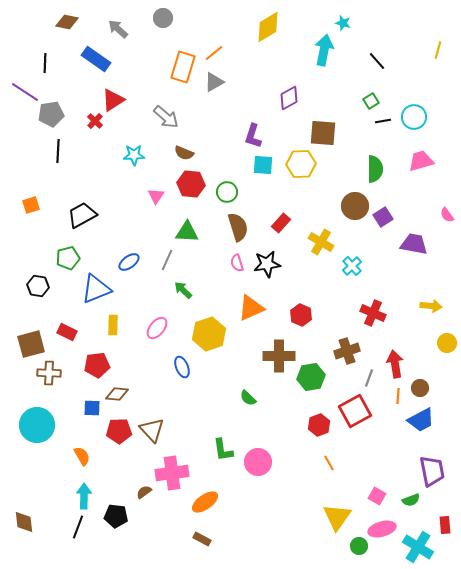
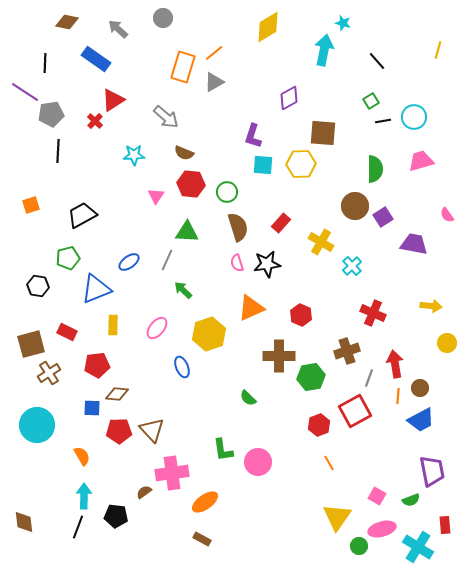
brown cross at (49, 373): rotated 35 degrees counterclockwise
